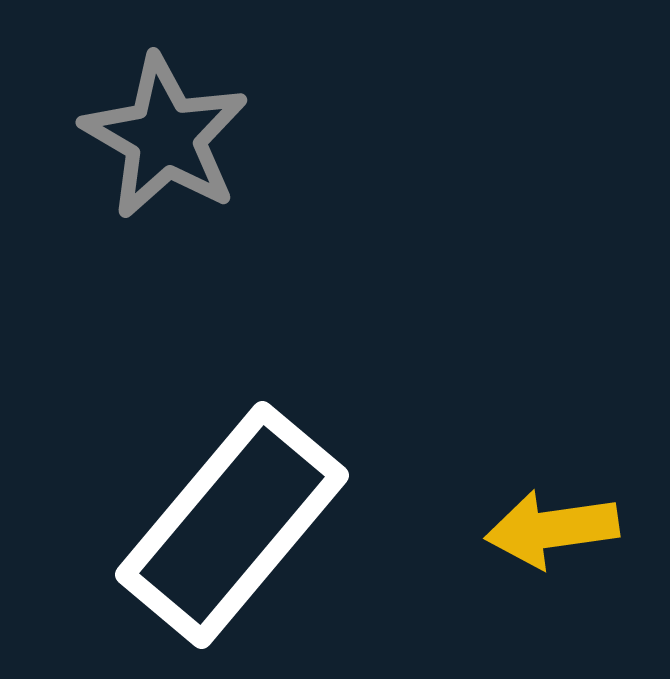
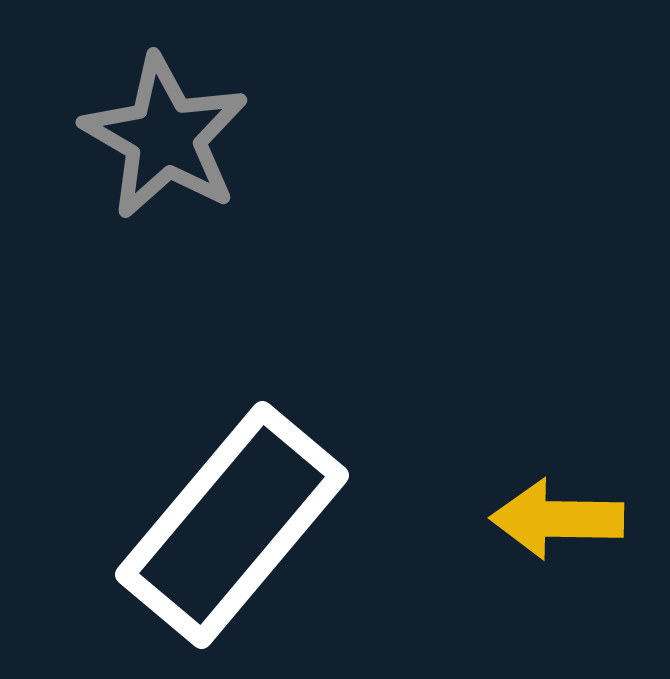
yellow arrow: moved 5 px right, 10 px up; rotated 9 degrees clockwise
